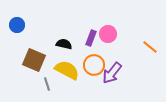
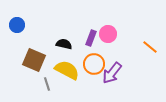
orange circle: moved 1 px up
